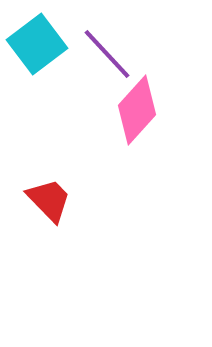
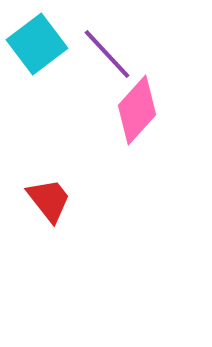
red trapezoid: rotated 6 degrees clockwise
